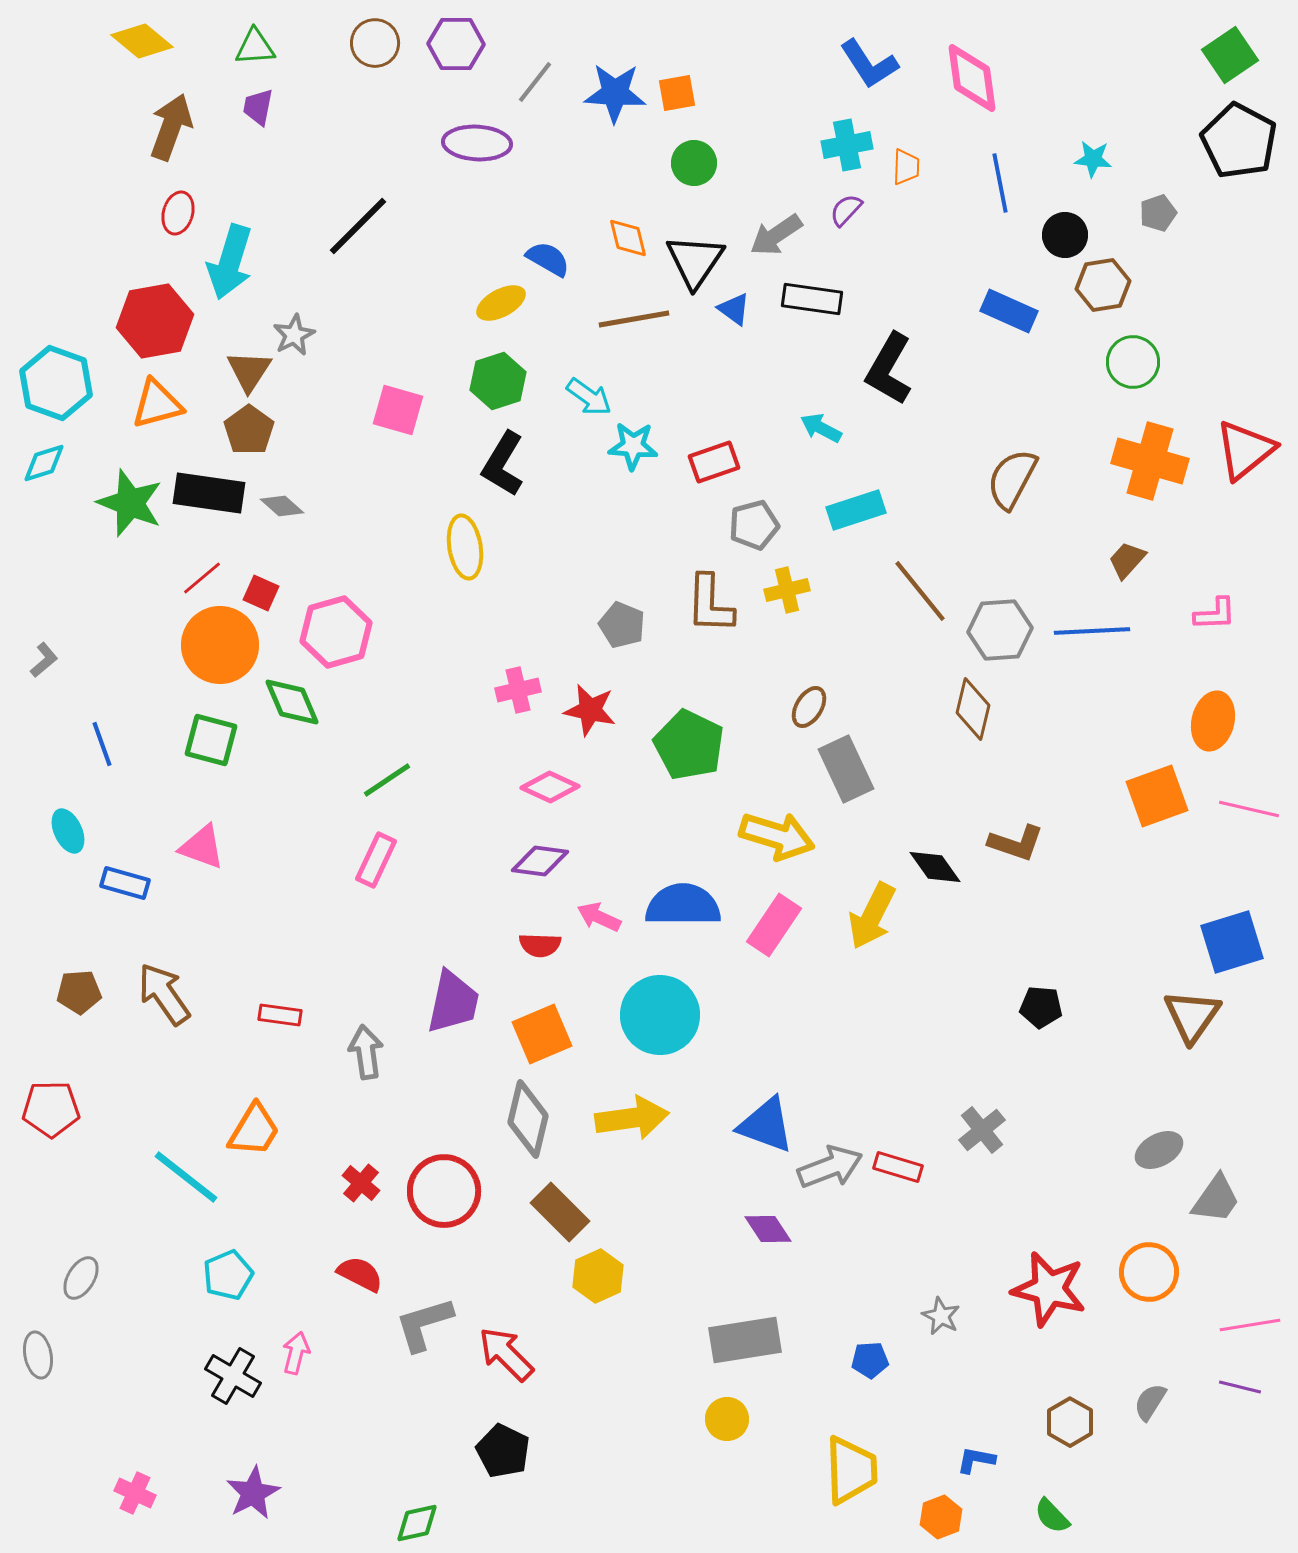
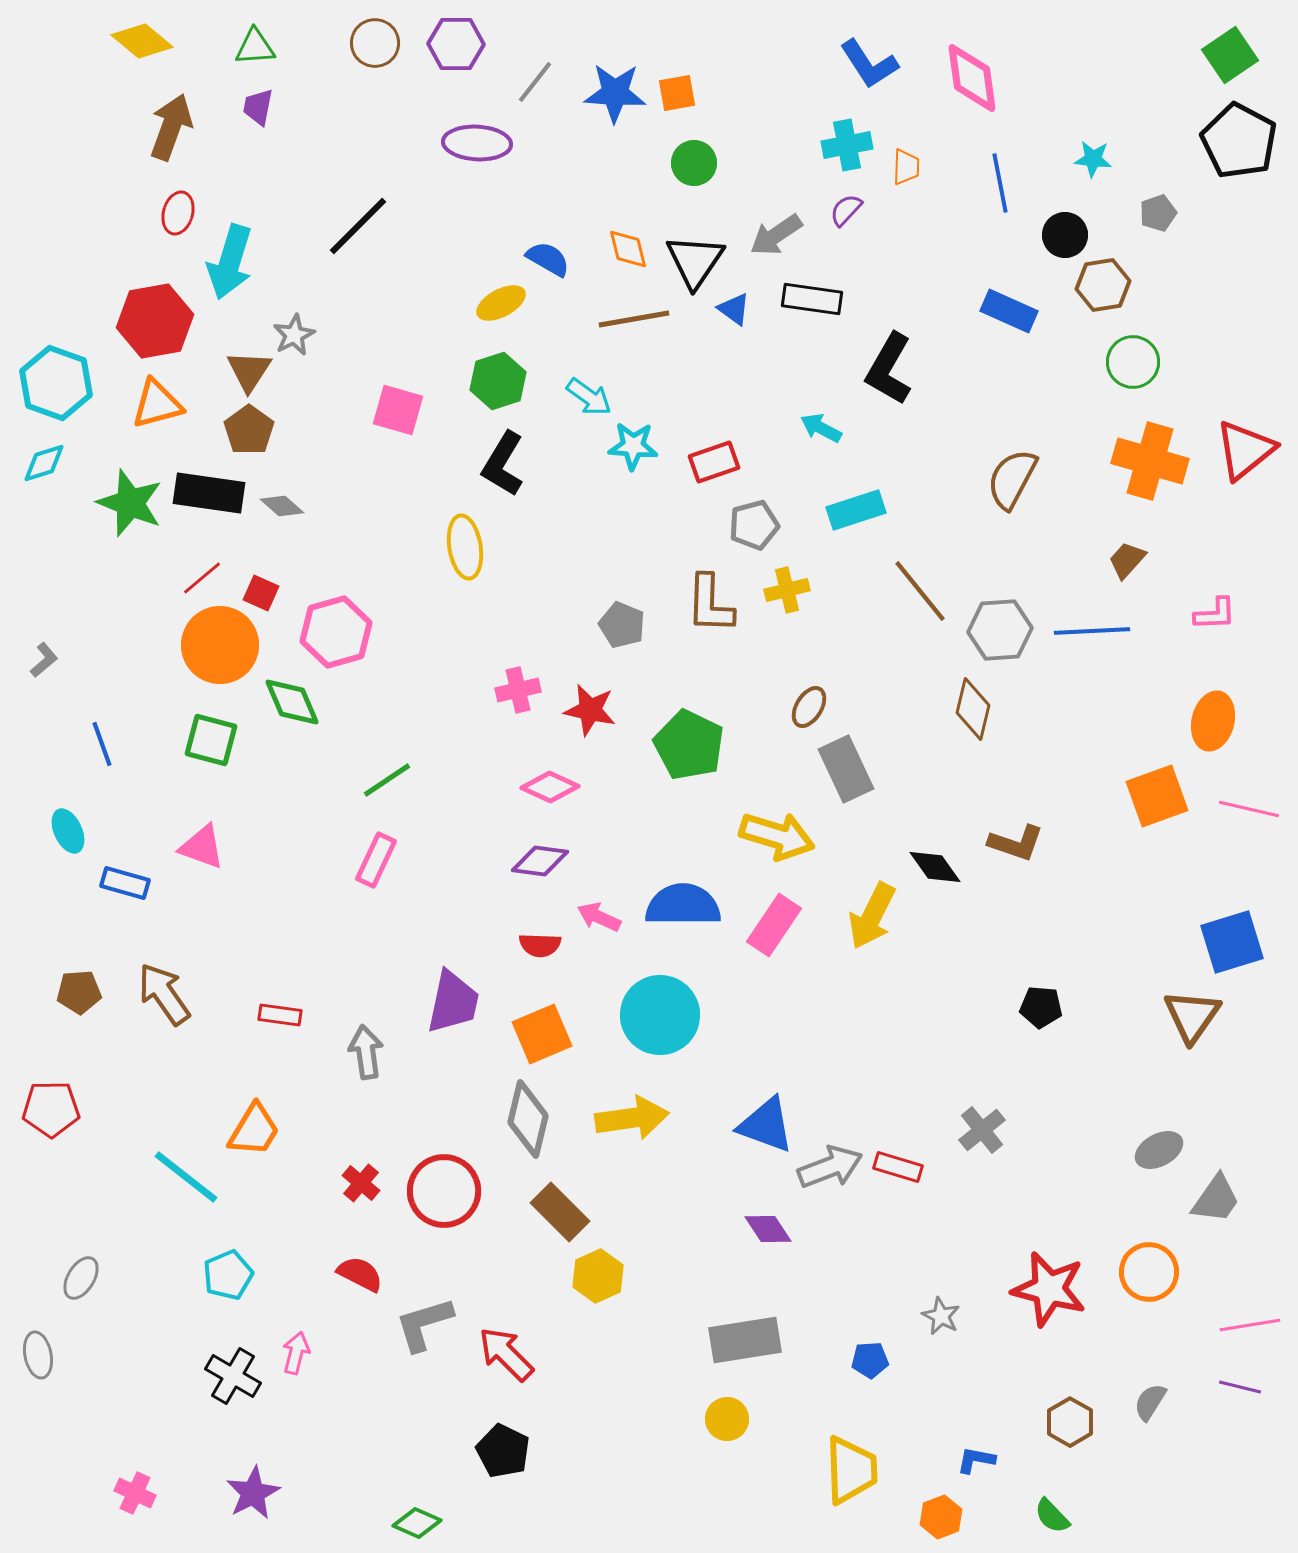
orange diamond at (628, 238): moved 11 px down
green diamond at (417, 1523): rotated 36 degrees clockwise
